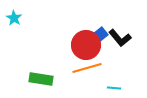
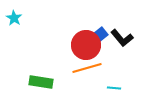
black L-shape: moved 2 px right
green rectangle: moved 3 px down
